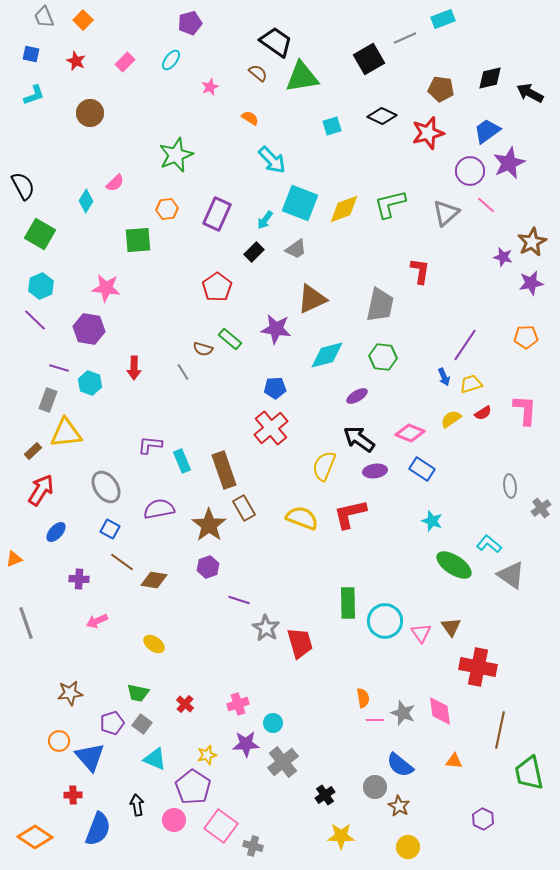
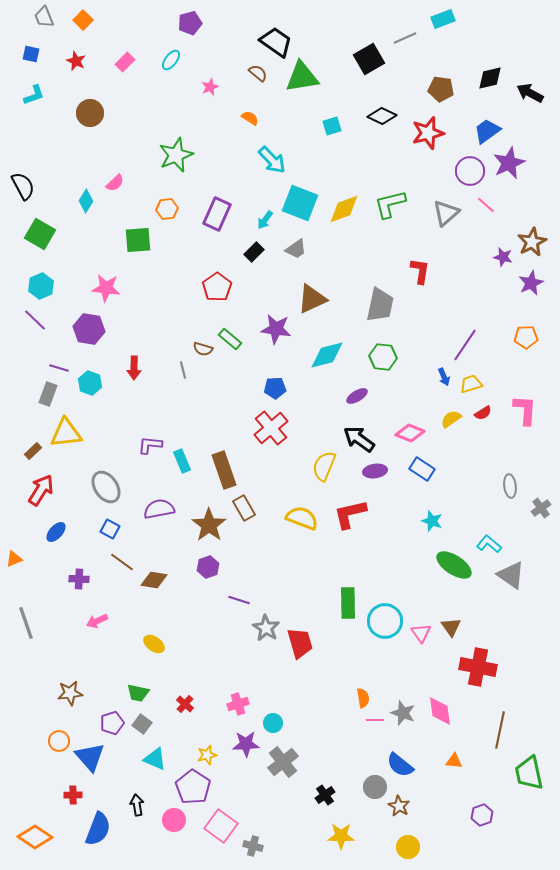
purple star at (531, 283): rotated 15 degrees counterclockwise
gray line at (183, 372): moved 2 px up; rotated 18 degrees clockwise
gray rectangle at (48, 400): moved 6 px up
purple hexagon at (483, 819): moved 1 px left, 4 px up; rotated 15 degrees clockwise
